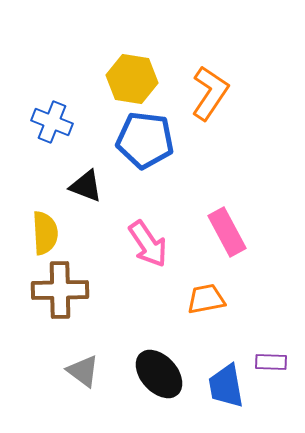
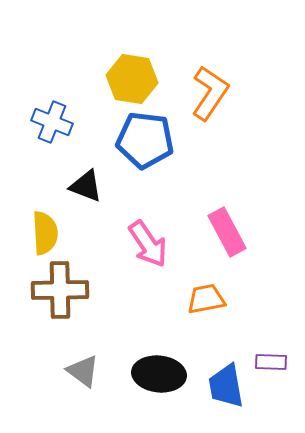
black ellipse: rotated 42 degrees counterclockwise
